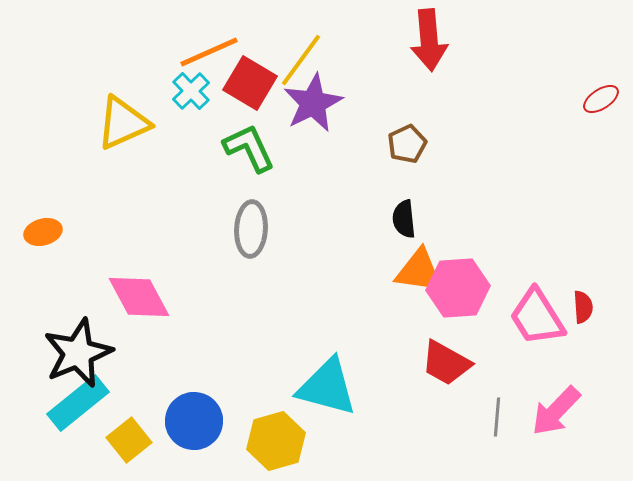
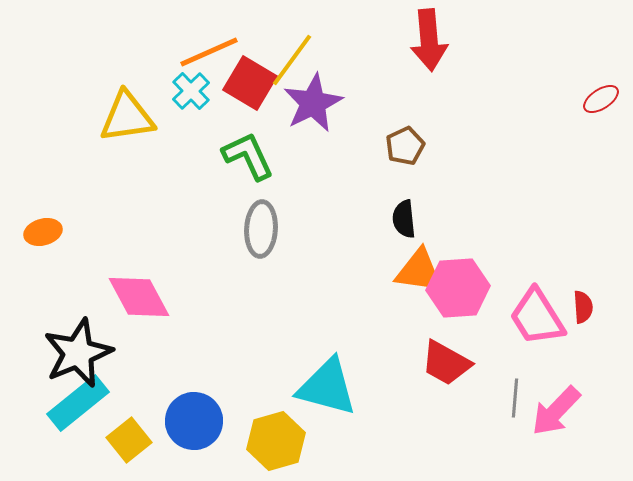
yellow line: moved 9 px left
yellow triangle: moved 4 px right, 6 px up; rotated 16 degrees clockwise
brown pentagon: moved 2 px left, 2 px down
green L-shape: moved 1 px left, 8 px down
gray ellipse: moved 10 px right
gray line: moved 18 px right, 19 px up
